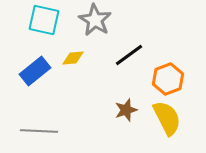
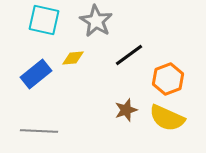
gray star: moved 1 px right, 1 px down
blue rectangle: moved 1 px right, 3 px down
yellow semicircle: rotated 141 degrees clockwise
